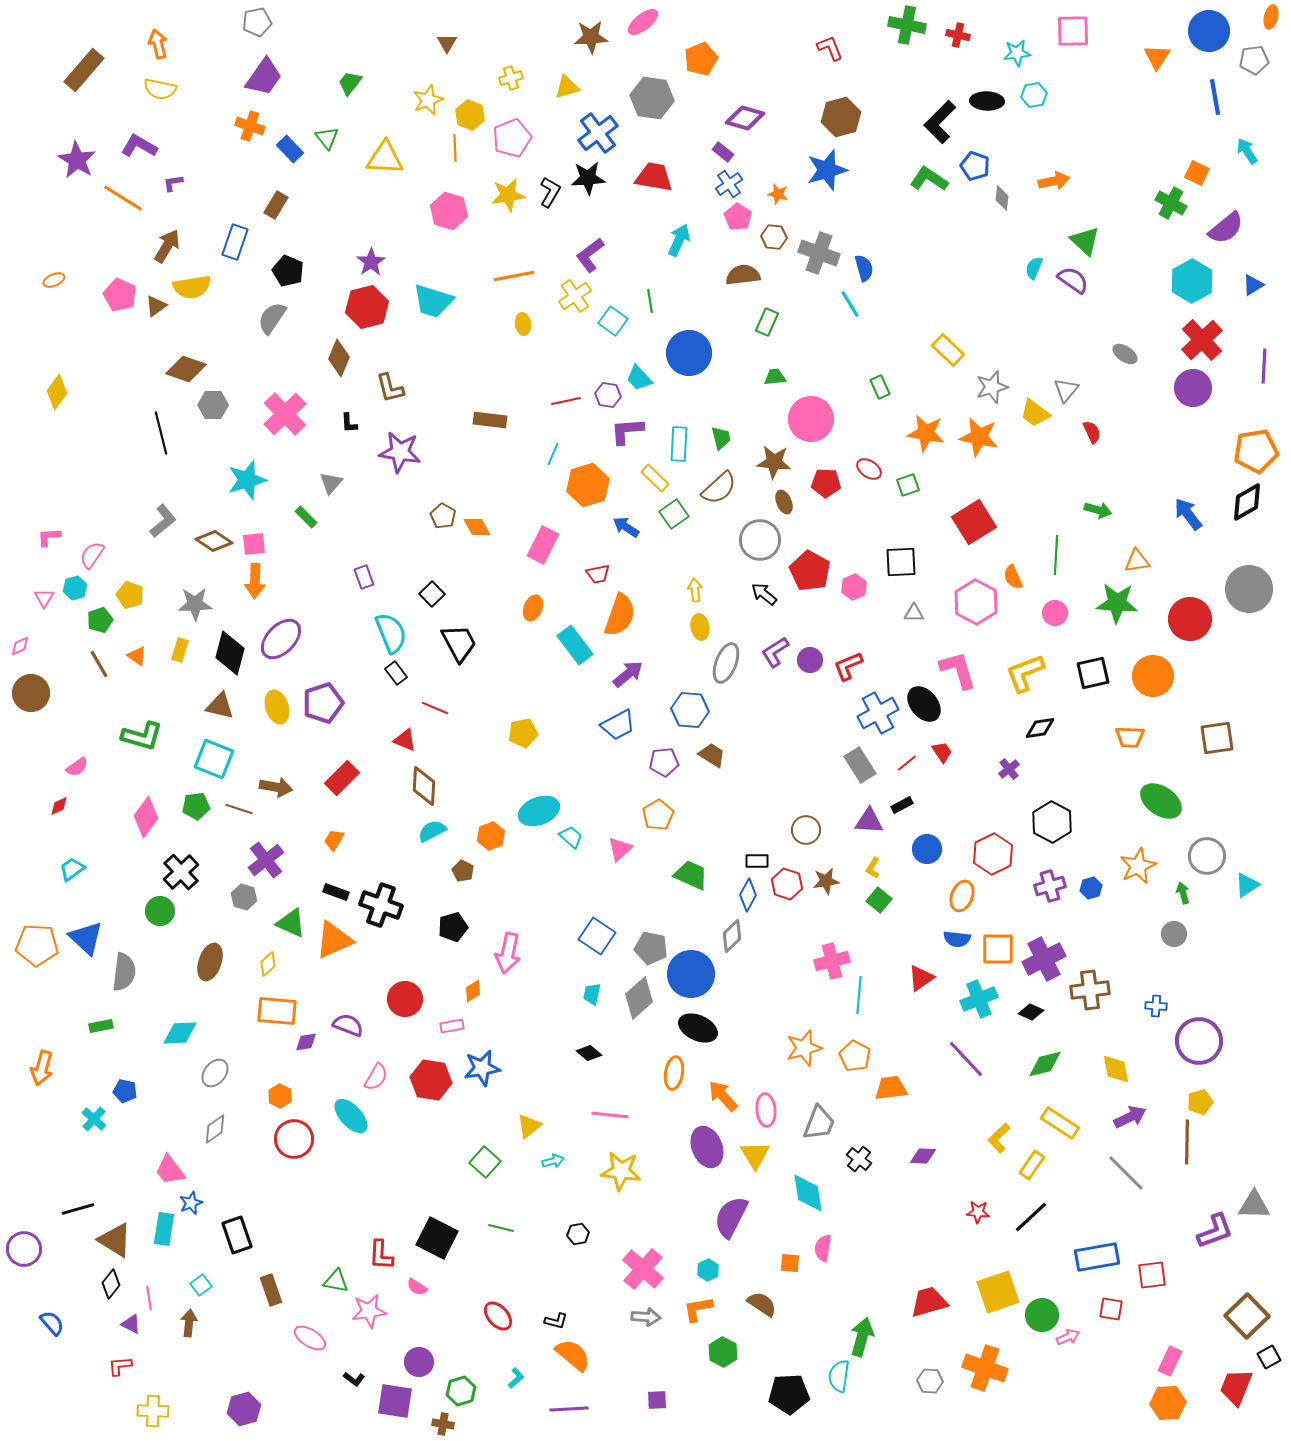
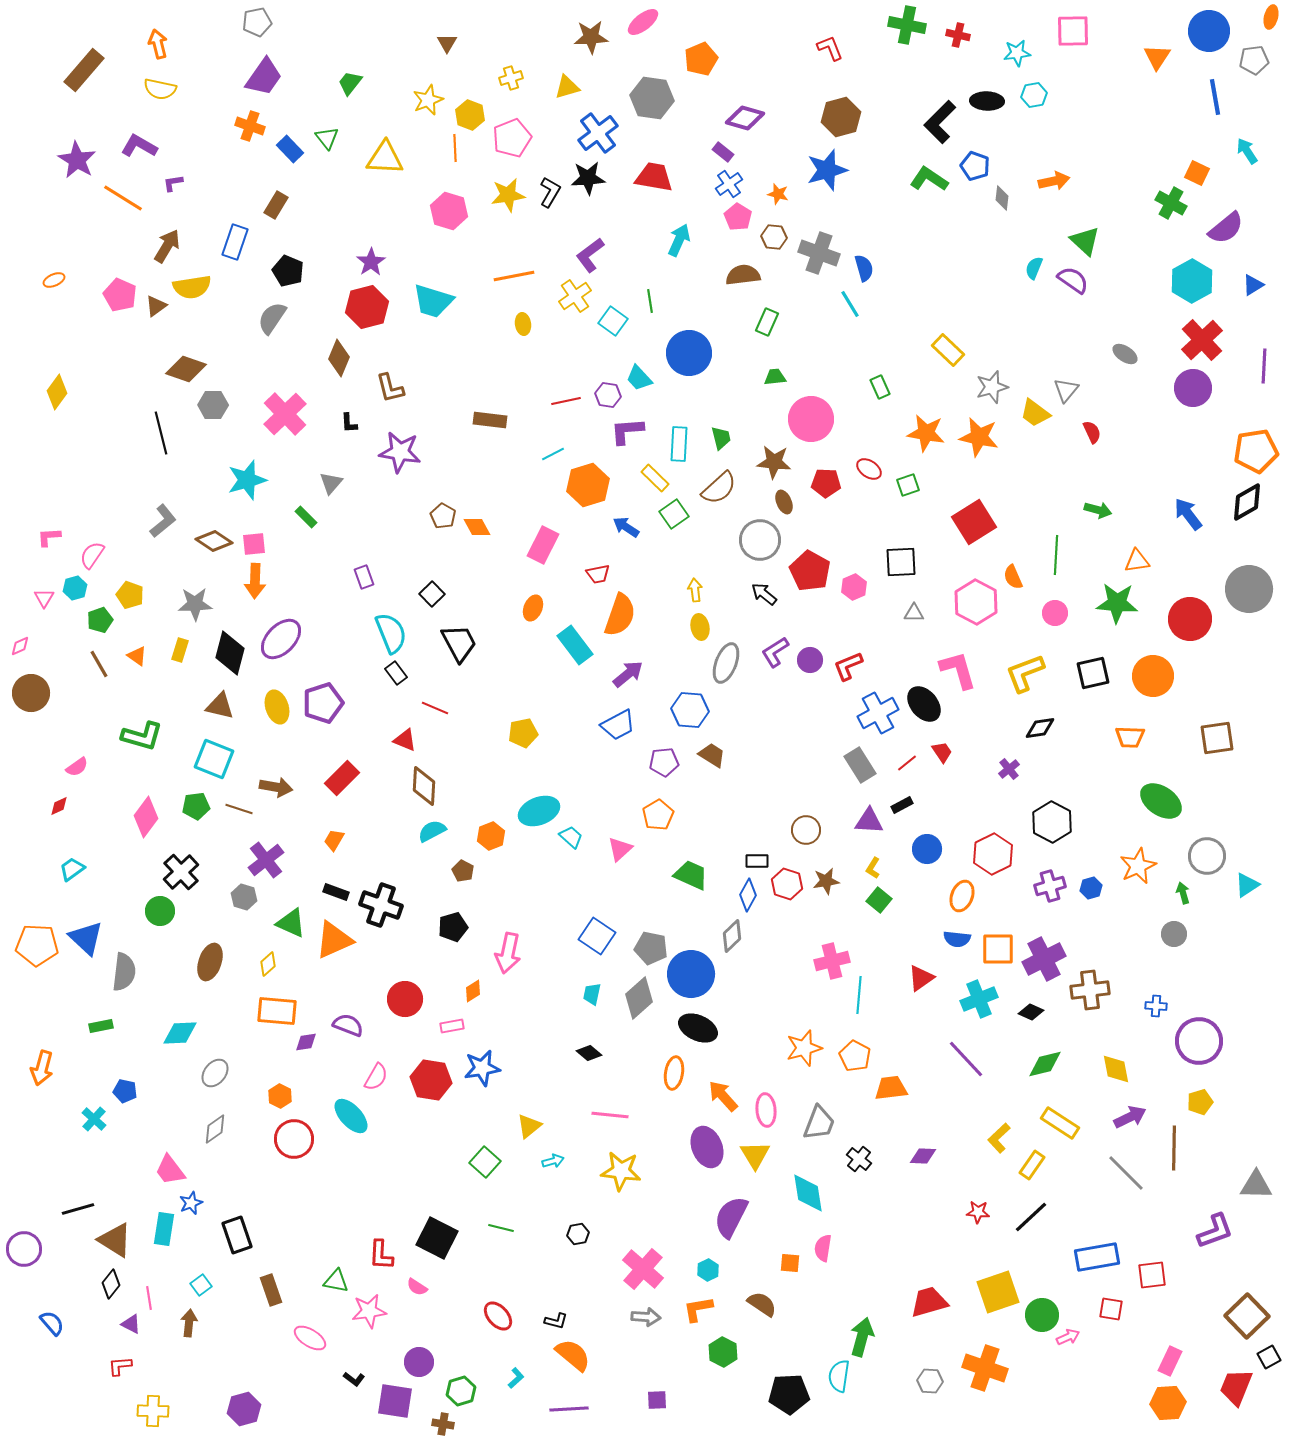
cyan line at (553, 454): rotated 40 degrees clockwise
brown line at (1187, 1142): moved 13 px left, 6 px down
gray triangle at (1254, 1205): moved 2 px right, 20 px up
